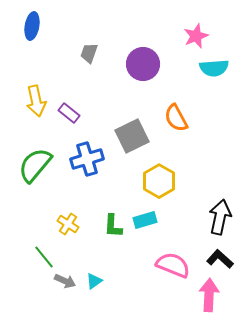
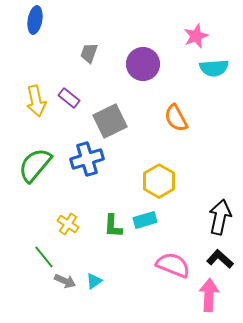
blue ellipse: moved 3 px right, 6 px up
purple rectangle: moved 15 px up
gray square: moved 22 px left, 15 px up
